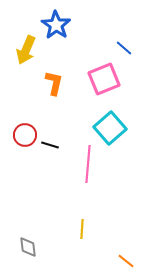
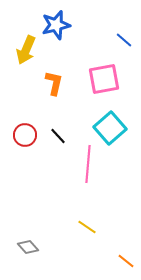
blue star: rotated 24 degrees clockwise
blue line: moved 8 px up
pink square: rotated 12 degrees clockwise
black line: moved 8 px right, 9 px up; rotated 30 degrees clockwise
yellow line: moved 5 px right, 2 px up; rotated 60 degrees counterclockwise
gray diamond: rotated 35 degrees counterclockwise
